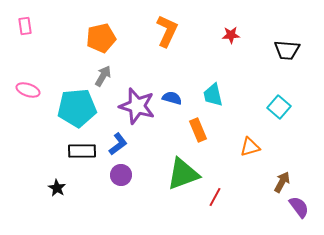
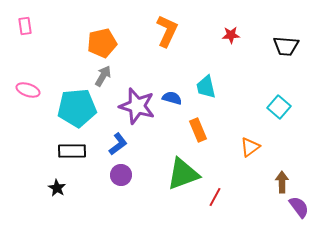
orange pentagon: moved 1 px right, 5 px down
black trapezoid: moved 1 px left, 4 px up
cyan trapezoid: moved 7 px left, 8 px up
orange triangle: rotated 20 degrees counterclockwise
black rectangle: moved 10 px left
brown arrow: rotated 30 degrees counterclockwise
